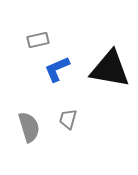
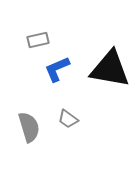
gray trapezoid: rotated 70 degrees counterclockwise
